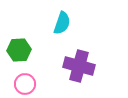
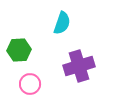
purple cross: rotated 32 degrees counterclockwise
pink circle: moved 5 px right
